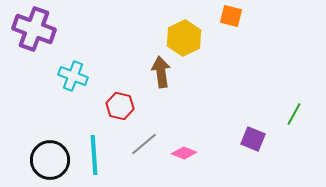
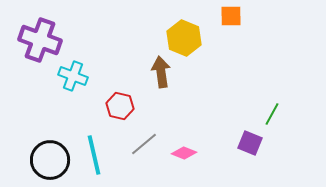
orange square: rotated 15 degrees counterclockwise
purple cross: moved 6 px right, 11 px down
yellow hexagon: rotated 12 degrees counterclockwise
green line: moved 22 px left
purple square: moved 3 px left, 4 px down
cyan line: rotated 9 degrees counterclockwise
